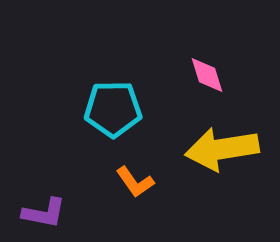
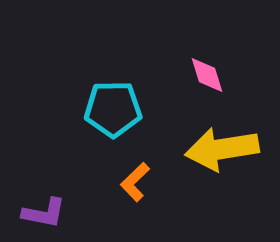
orange L-shape: rotated 81 degrees clockwise
